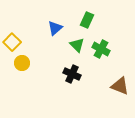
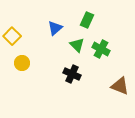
yellow square: moved 6 px up
